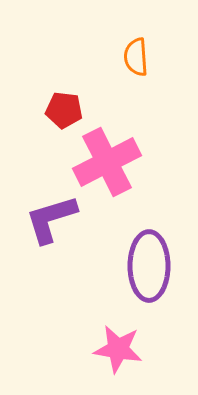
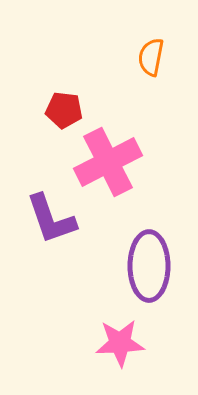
orange semicircle: moved 15 px right; rotated 15 degrees clockwise
pink cross: moved 1 px right
purple L-shape: rotated 92 degrees counterclockwise
pink star: moved 2 px right, 6 px up; rotated 12 degrees counterclockwise
